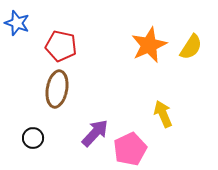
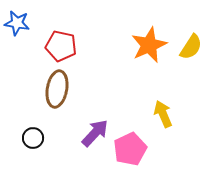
blue star: rotated 10 degrees counterclockwise
